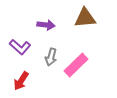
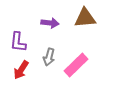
purple arrow: moved 4 px right, 2 px up
purple L-shape: moved 2 px left, 5 px up; rotated 55 degrees clockwise
gray arrow: moved 2 px left
red arrow: moved 11 px up
